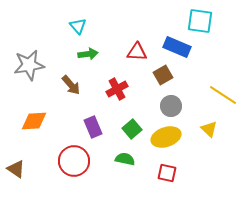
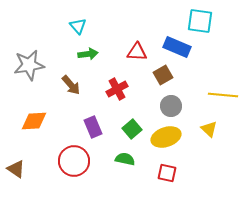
yellow line: rotated 28 degrees counterclockwise
